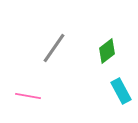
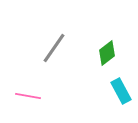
green diamond: moved 2 px down
